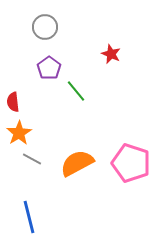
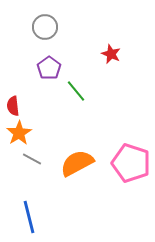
red semicircle: moved 4 px down
